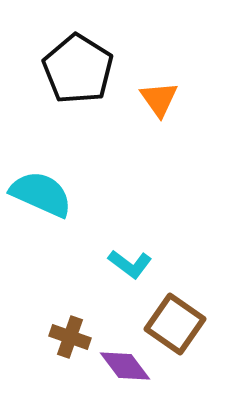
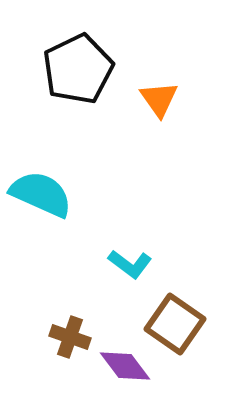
black pentagon: rotated 14 degrees clockwise
